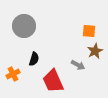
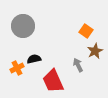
gray circle: moved 1 px left
orange square: moved 3 px left; rotated 32 degrees clockwise
black semicircle: rotated 120 degrees counterclockwise
gray arrow: rotated 144 degrees counterclockwise
orange cross: moved 4 px right, 6 px up
